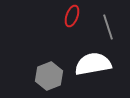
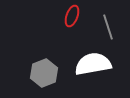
gray hexagon: moved 5 px left, 3 px up
